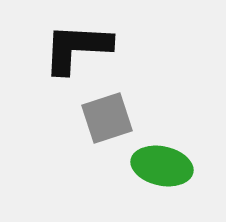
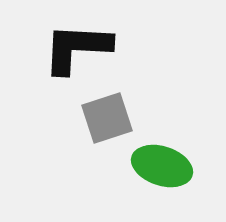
green ellipse: rotated 6 degrees clockwise
